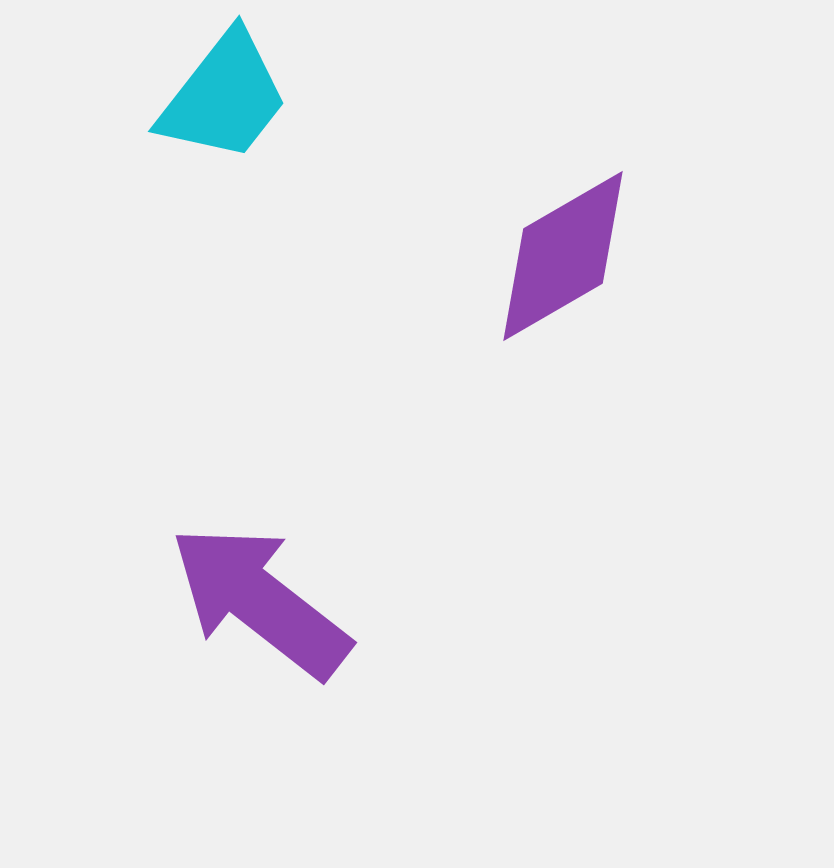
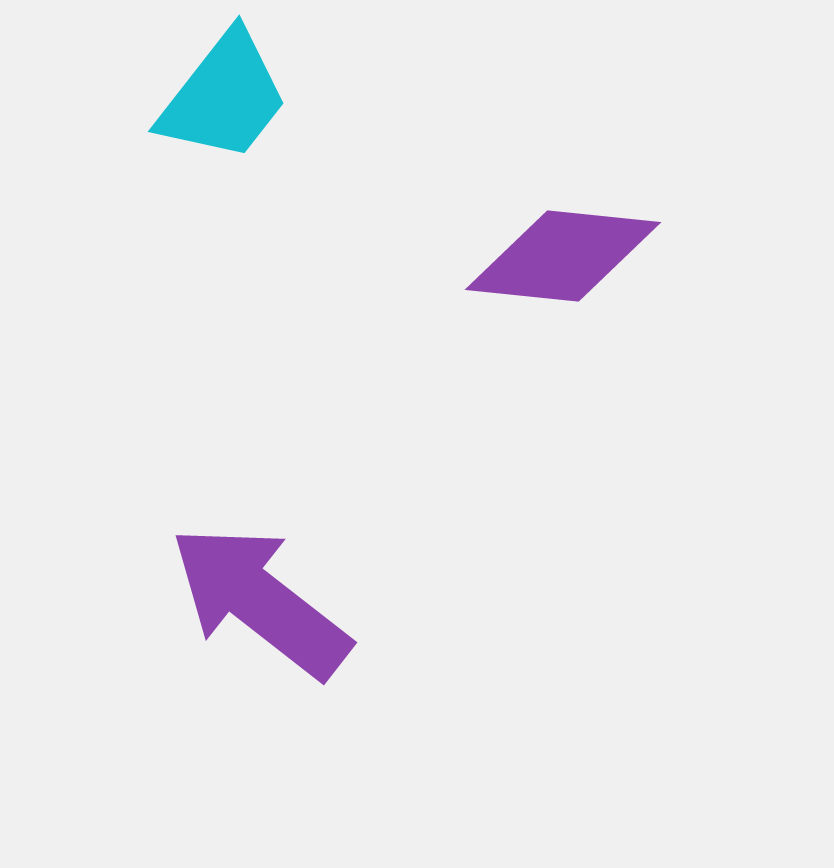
purple diamond: rotated 36 degrees clockwise
